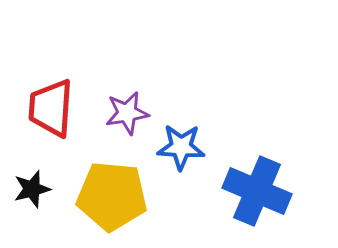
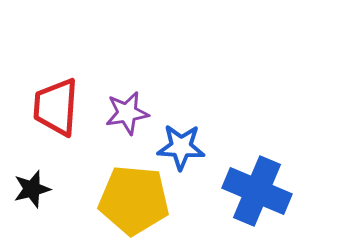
red trapezoid: moved 5 px right, 1 px up
yellow pentagon: moved 22 px right, 4 px down
